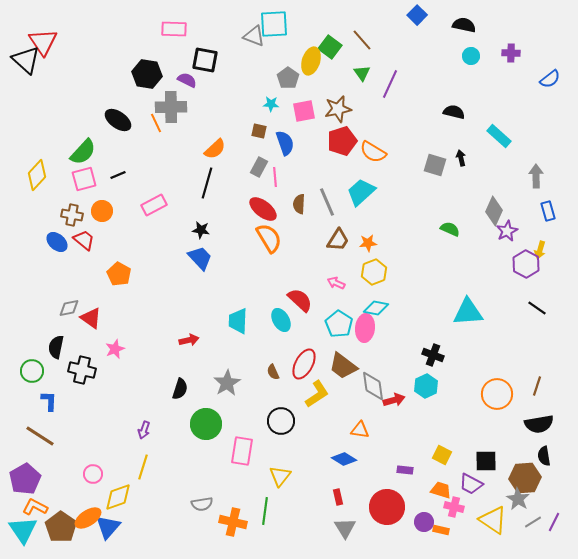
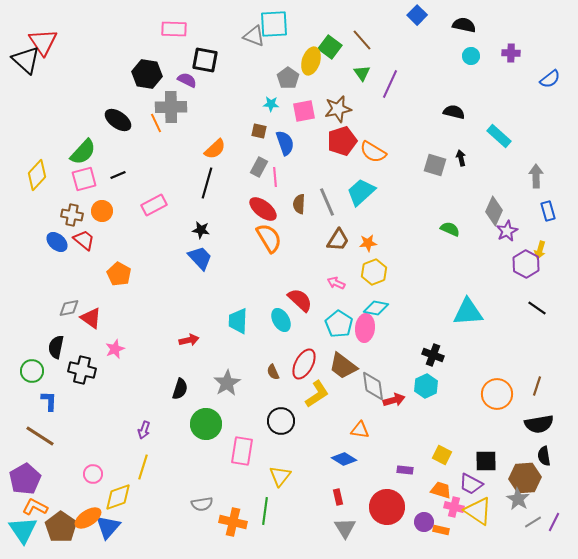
yellow triangle at (493, 520): moved 15 px left, 9 px up
